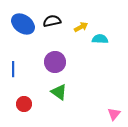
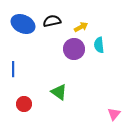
blue ellipse: rotated 10 degrees counterclockwise
cyan semicircle: moved 1 px left, 6 px down; rotated 98 degrees counterclockwise
purple circle: moved 19 px right, 13 px up
